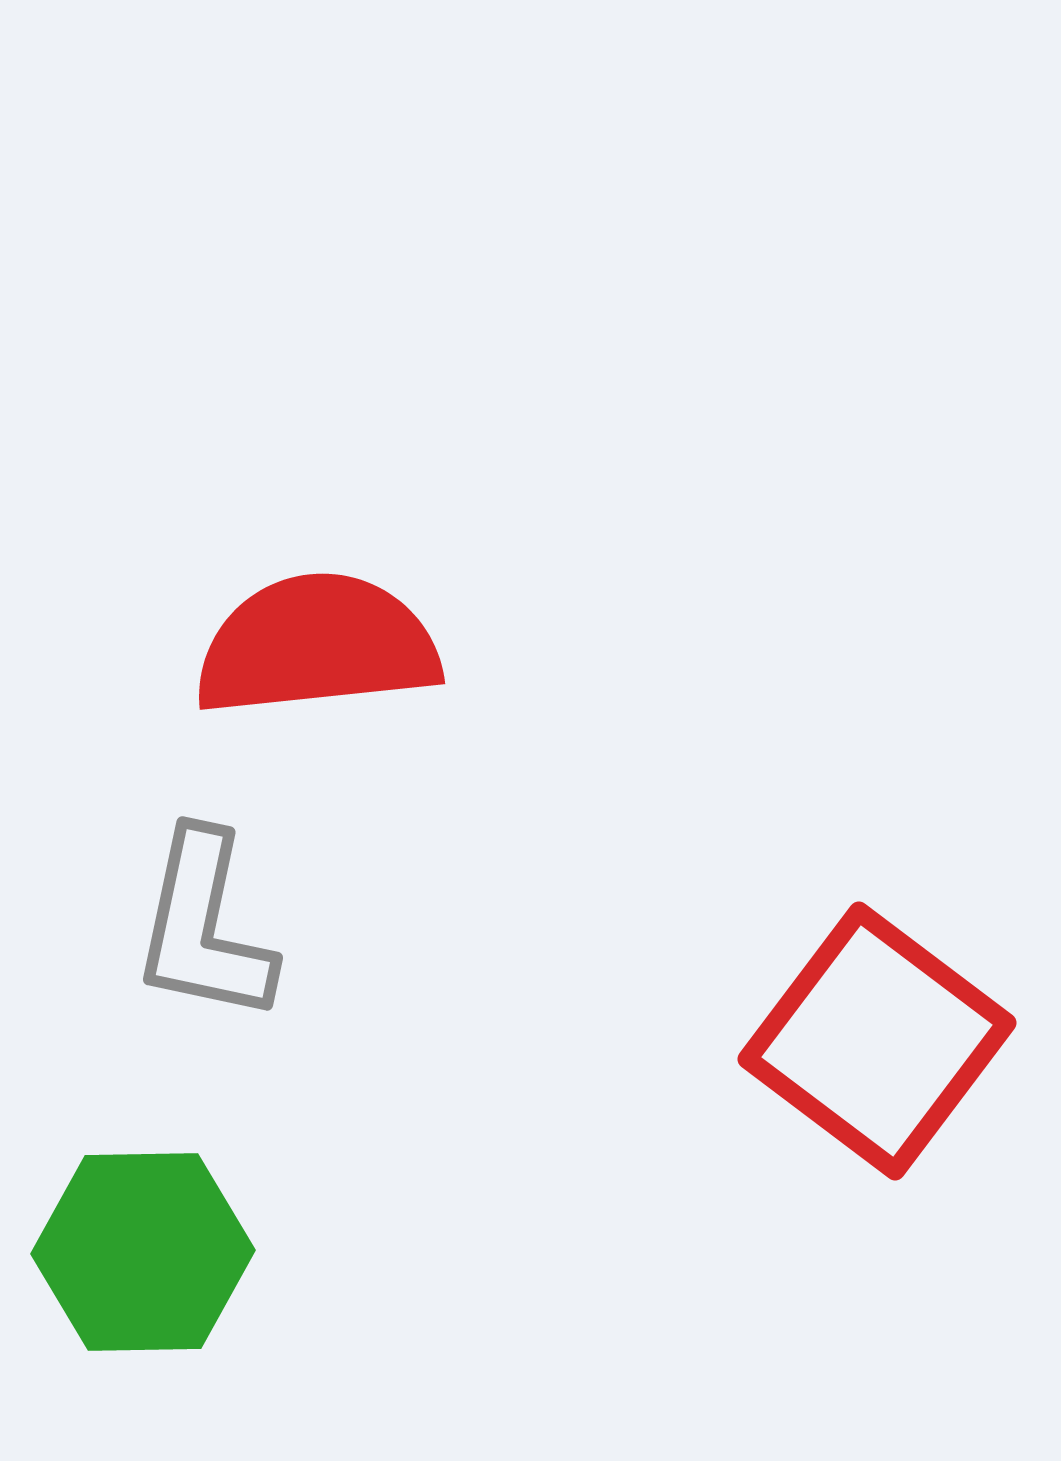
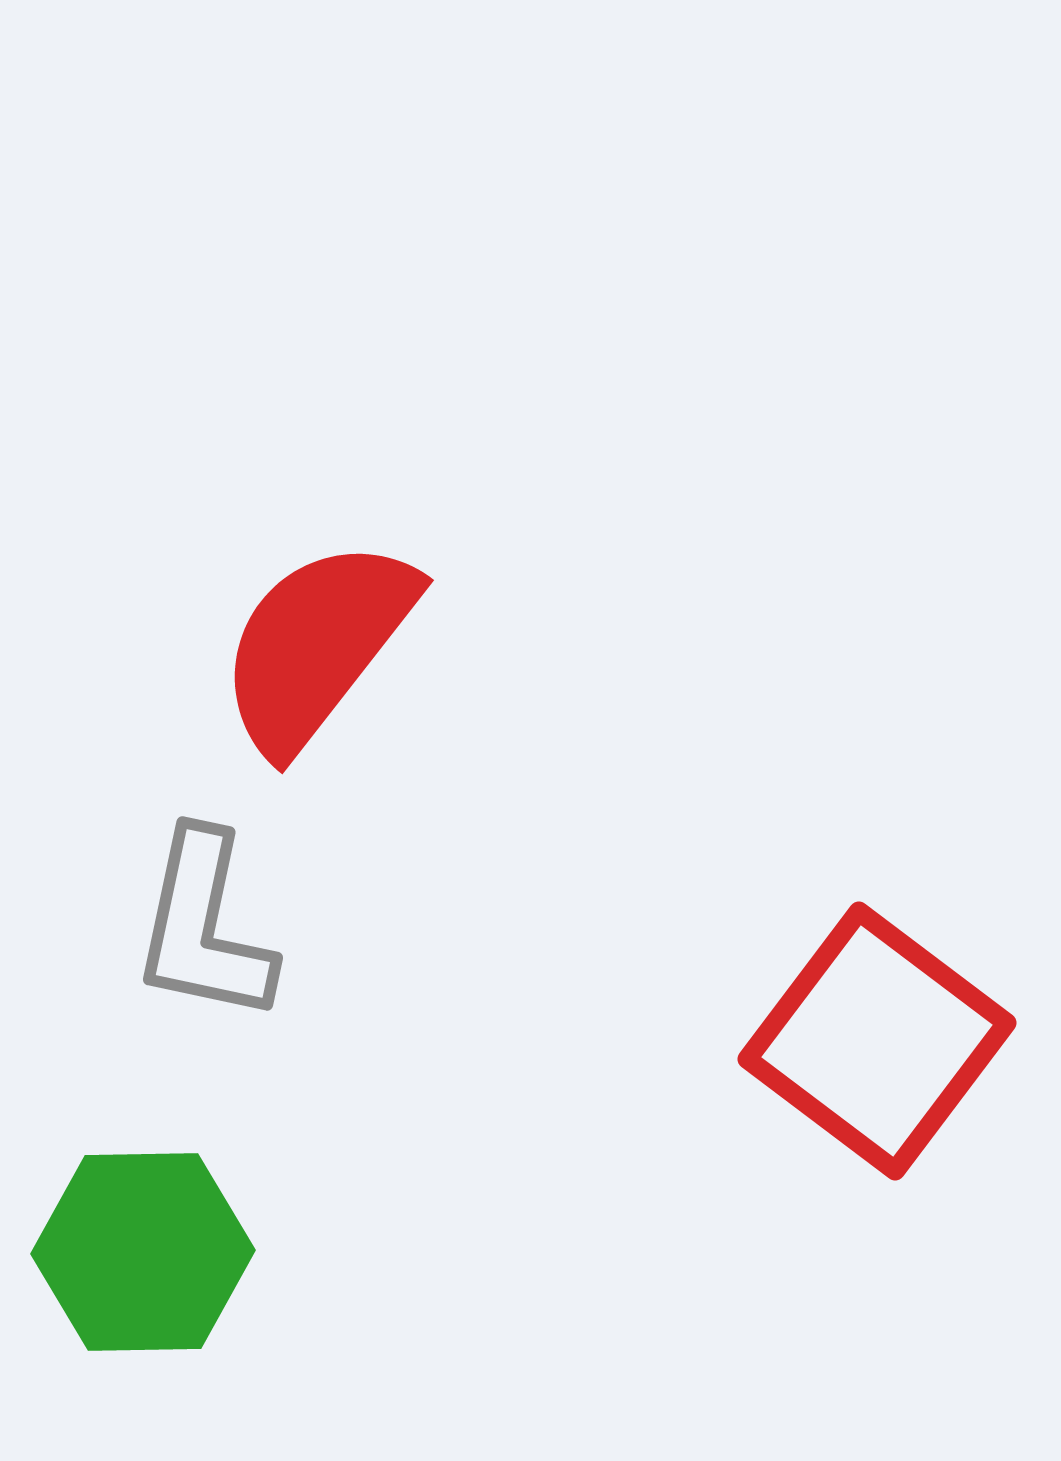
red semicircle: rotated 46 degrees counterclockwise
